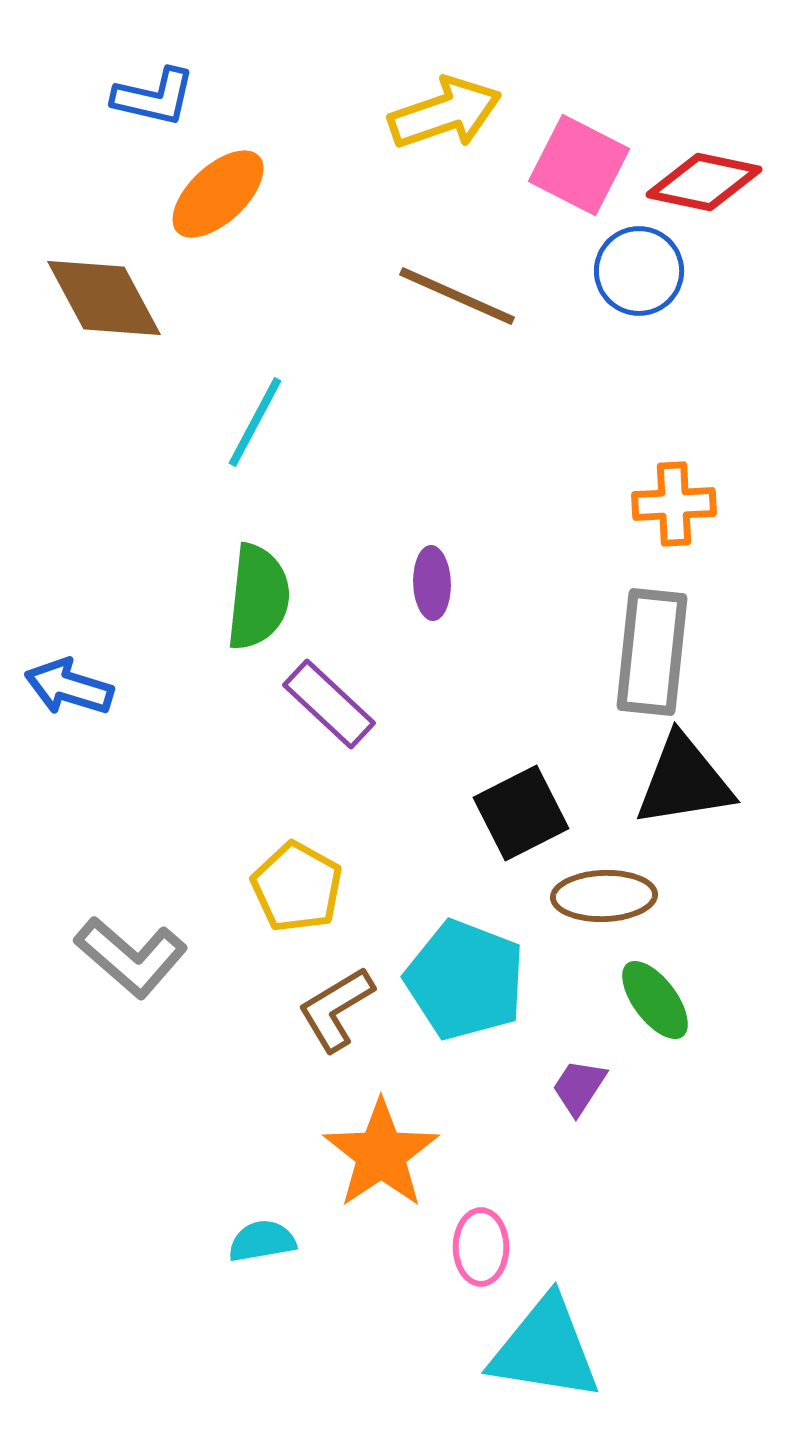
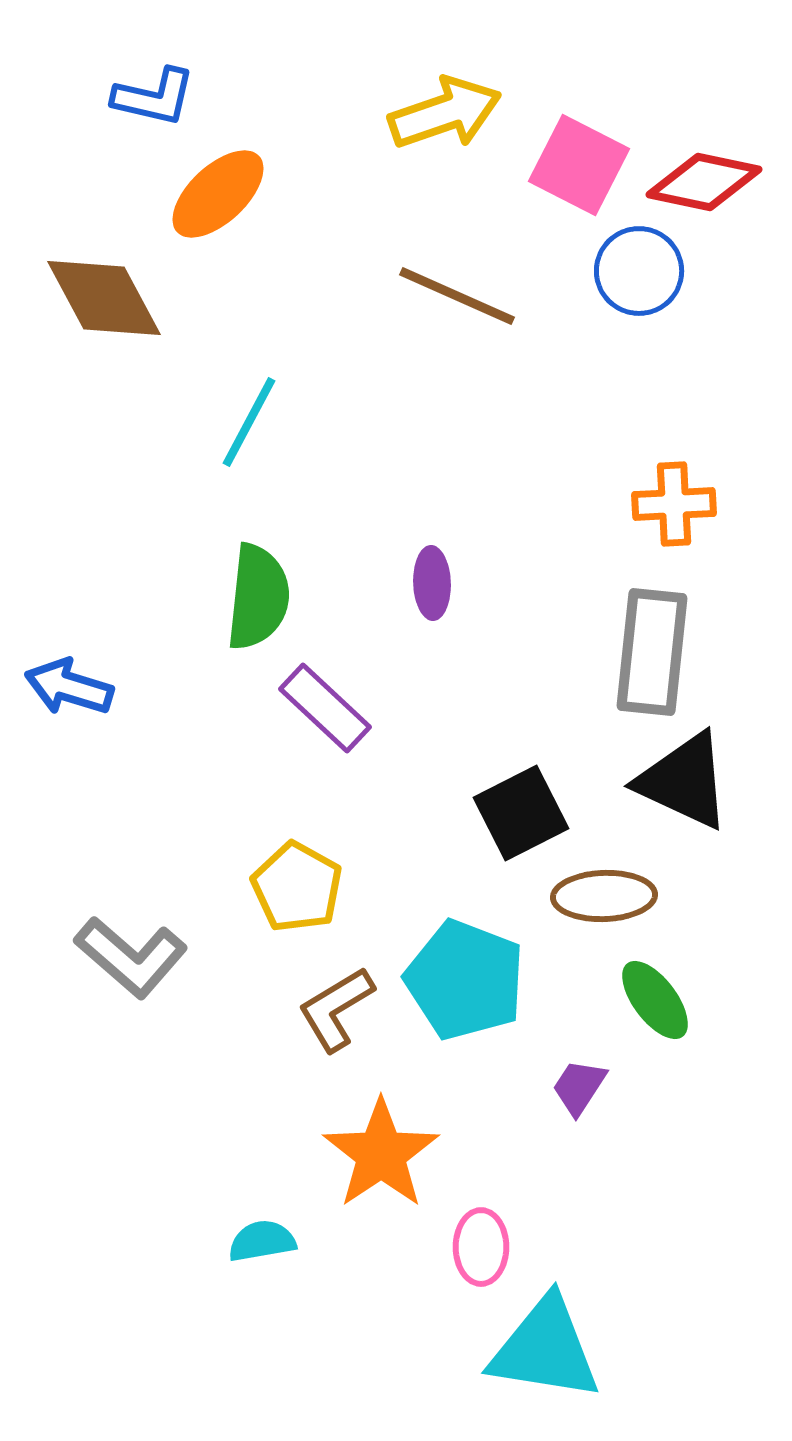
cyan line: moved 6 px left
purple rectangle: moved 4 px left, 4 px down
black triangle: rotated 34 degrees clockwise
